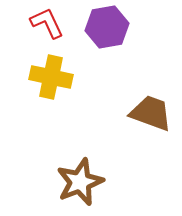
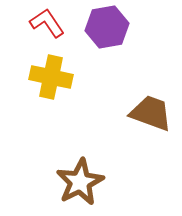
red L-shape: rotated 9 degrees counterclockwise
brown star: rotated 6 degrees counterclockwise
